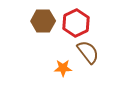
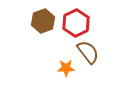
brown hexagon: rotated 20 degrees counterclockwise
orange star: moved 3 px right
